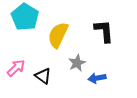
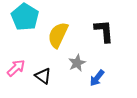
blue arrow: rotated 42 degrees counterclockwise
